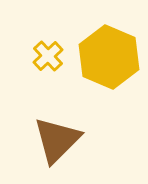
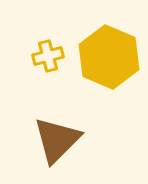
yellow cross: rotated 28 degrees clockwise
